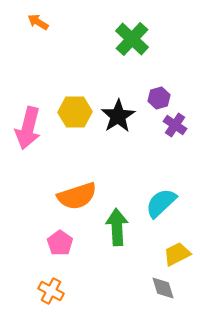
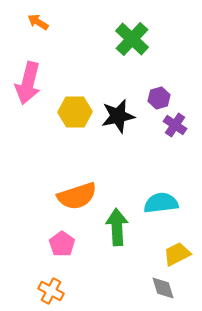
black star: rotated 20 degrees clockwise
pink arrow: moved 45 px up
cyan semicircle: rotated 36 degrees clockwise
pink pentagon: moved 2 px right, 1 px down
